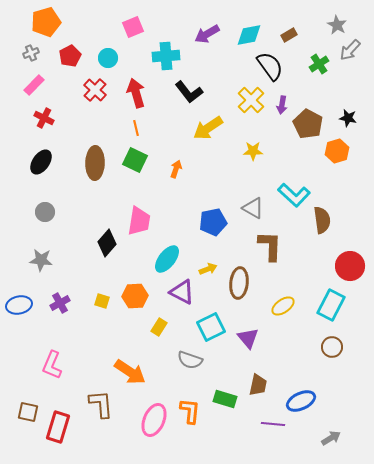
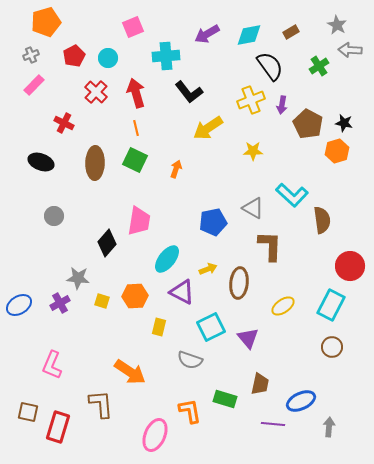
brown rectangle at (289, 35): moved 2 px right, 3 px up
gray arrow at (350, 50): rotated 50 degrees clockwise
gray cross at (31, 53): moved 2 px down
red pentagon at (70, 56): moved 4 px right
green cross at (319, 64): moved 2 px down
red cross at (95, 90): moved 1 px right, 2 px down
yellow cross at (251, 100): rotated 24 degrees clockwise
red cross at (44, 118): moved 20 px right, 5 px down
black star at (348, 118): moved 4 px left, 5 px down
black ellipse at (41, 162): rotated 75 degrees clockwise
cyan L-shape at (294, 195): moved 2 px left
gray circle at (45, 212): moved 9 px right, 4 px down
gray star at (41, 260): moved 37 px right, 18 px down
blue ellipse at (19, 305): rotated 20 degrees counterclockwise
yellow rectangle at (159, 327): rotated 18 degrees counterclockwise
brown trapezoid at (258, 385): moved 2 px right, 1 px up
orange L-shape at (190, 411): rotated 16 degrees counterclockwise
pink ellipse at (154, 420): moved 1 px right, 15 px down
gray arrow at (331, 438): moved 2 px left, 11 px up; rotated 54 degrees counterclockwise
